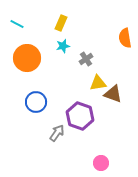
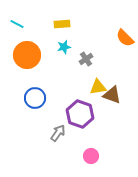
yellow rectangle: moved 1 px right, 1 px down; rotated 63 degrees clockwise
orange semicircle: rotated 36 degrees counterclockwise
cyan star: moved 1 px right, 1 px down
orange circle: moved 3 px up
yellow triangle: moved 4 px down
brown triangle: moved 1 px left, 1 px down
blue circle: moved 1 px left, 4 px up
purple hexagon: moved 2 px up
gray arrow: moved 1 px right
pink circle: moved 10 px left, 7 px up
